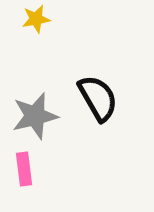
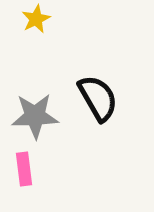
yellow star: rotated 16 degrees counterclockwise
gray star: rotated 12 degrees clockwise
